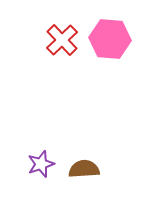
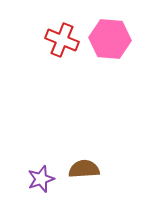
red cross: rotated 24 degrees counterclockwise
purple star: moved 15 px down
